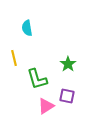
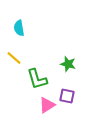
cyan semicircle: moved 8 px left
yellow line: rotated 35 degrees counterclockwise
green star: rotated 21 degrees counterclockwise
pink triangle: moved 1 px right, 1 px up
